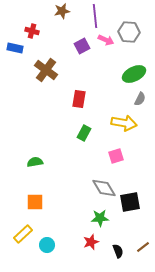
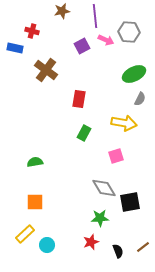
yellow rectangle: moved 2 px right
